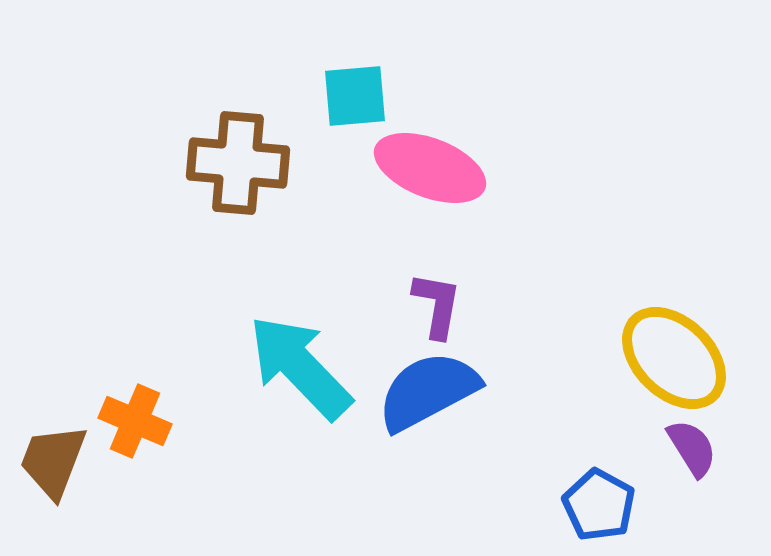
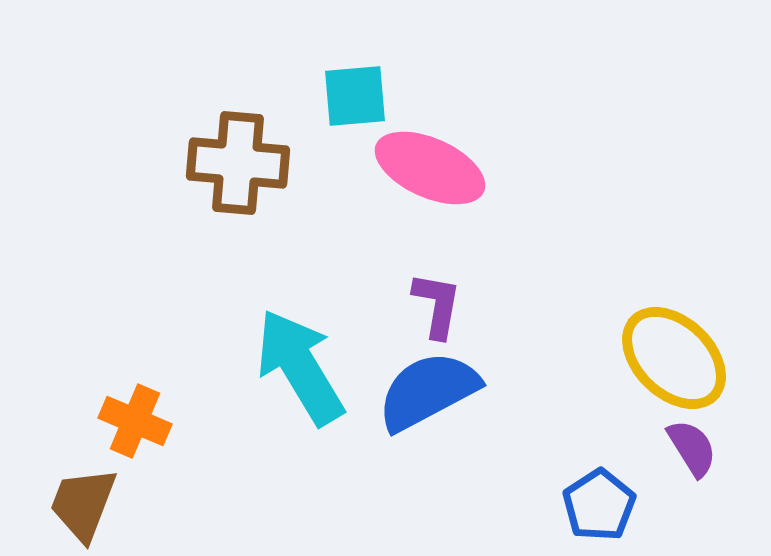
pink ellipse: rotated 3 degrees clockwise
cyan arrow: rotated 13 degrees clockwise
brown trapezoid: moved 30 px right, 43 px down
blue pentagon: rotated 10 degrees clockwise
